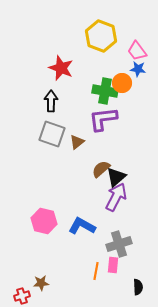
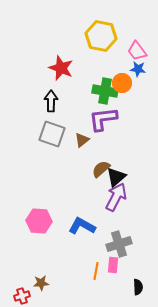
yellow hexagon: rotated 8 degrees counterclockwise
brown triangle: moved 5 px right, 2 px up
pink hexagon: moved 5 px left; rotated 10 degrees counterclockwise
